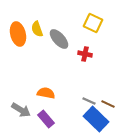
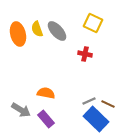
gray ellipse: moved 2 px left, 8 px up
gray line: rotated 48 degrees counterclockwise
